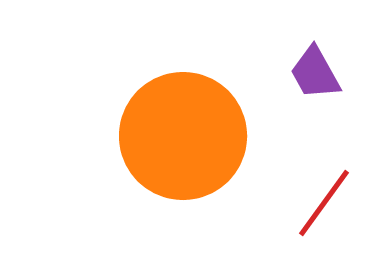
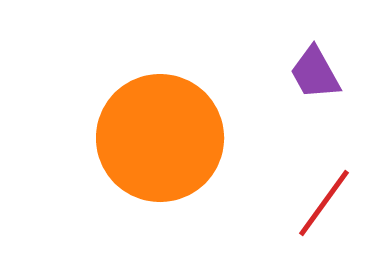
orange circle: moved 23 px left, 2 px down
